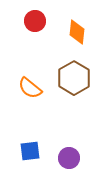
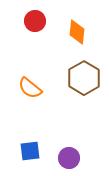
brown hexagon: moved 10 px right
